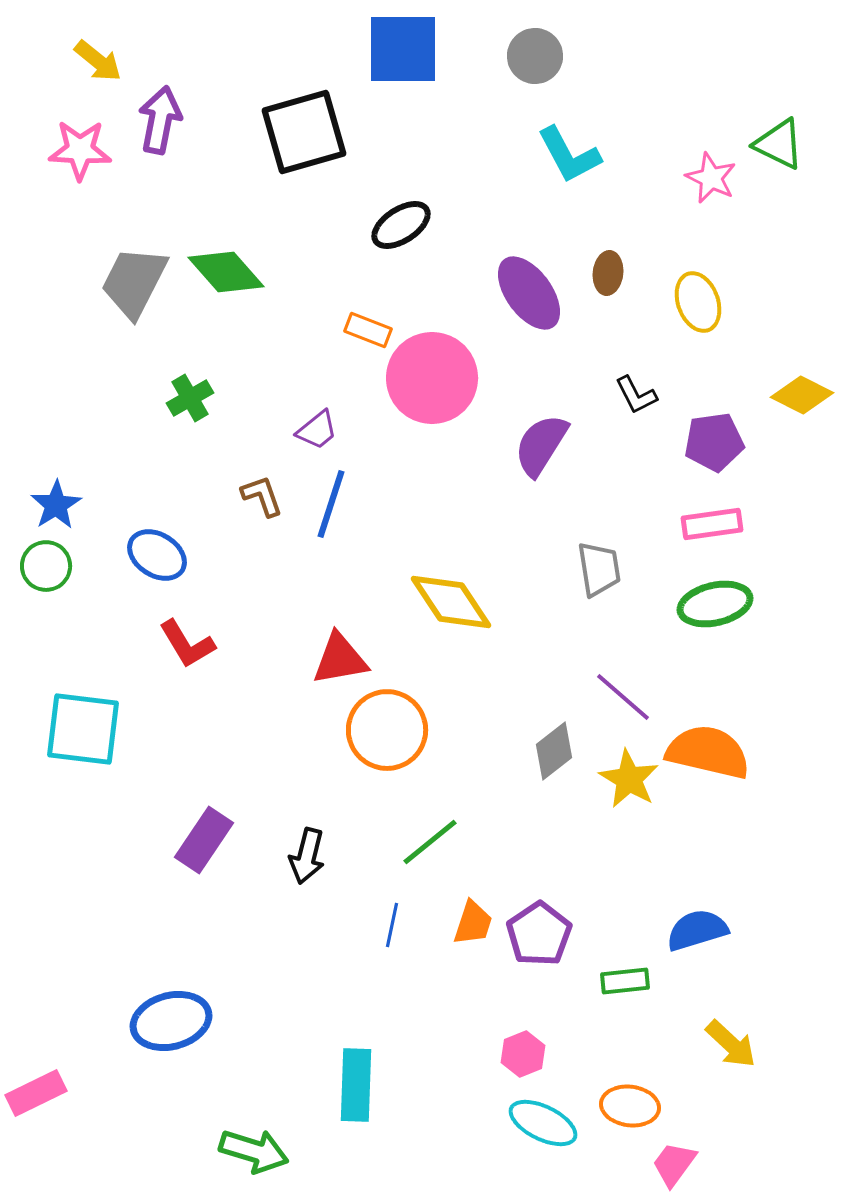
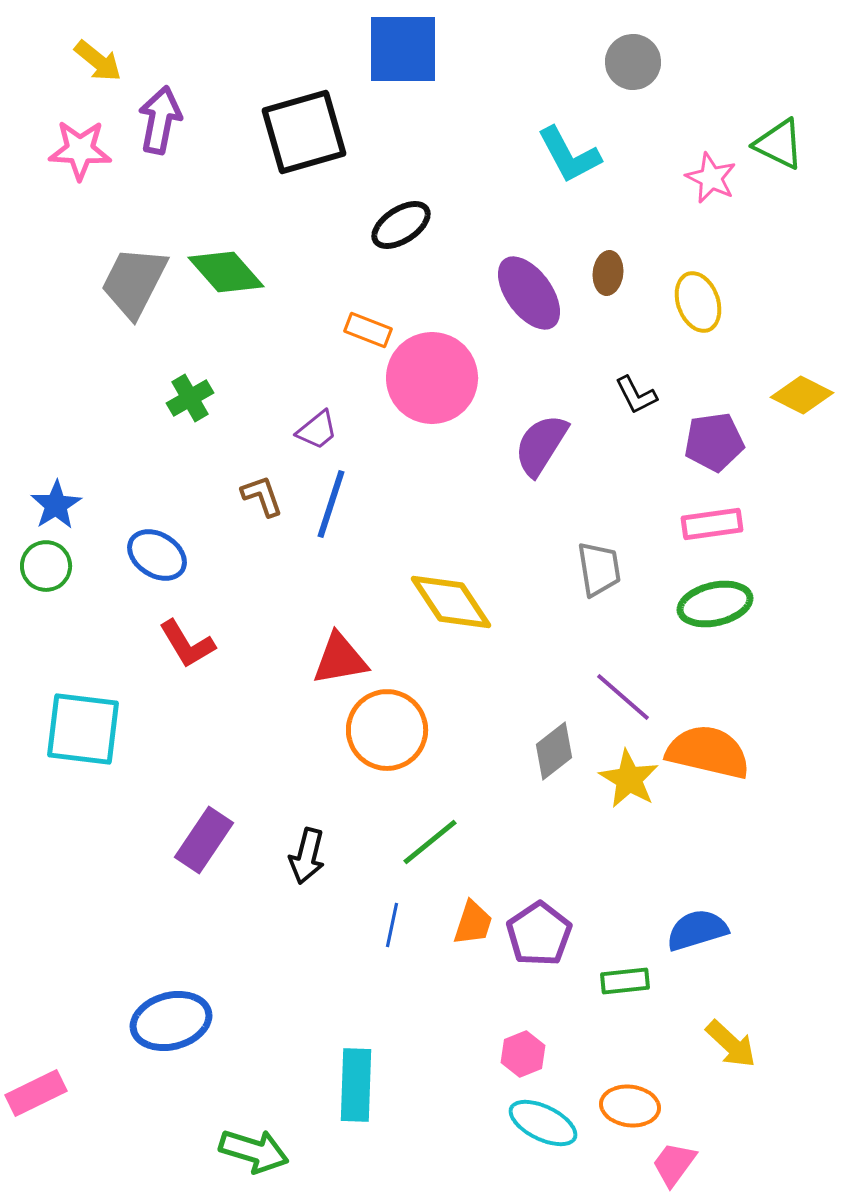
gray circle at (535, 56): moved 98 px right, 6 px down
